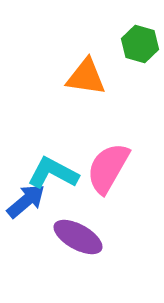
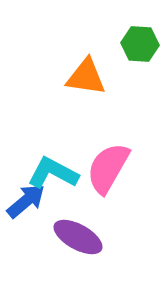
green hexagon: rotated 12 degrees counterclockwise
